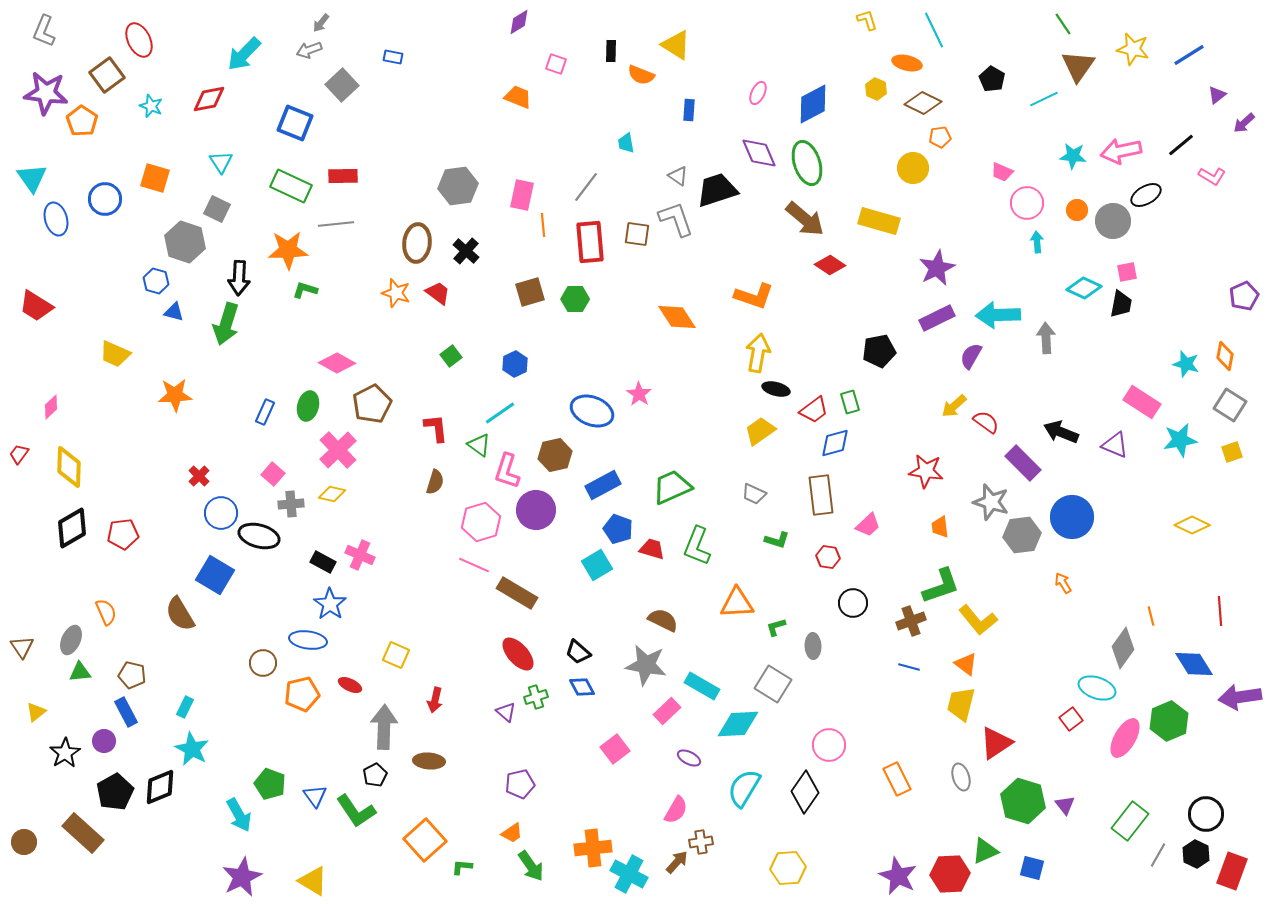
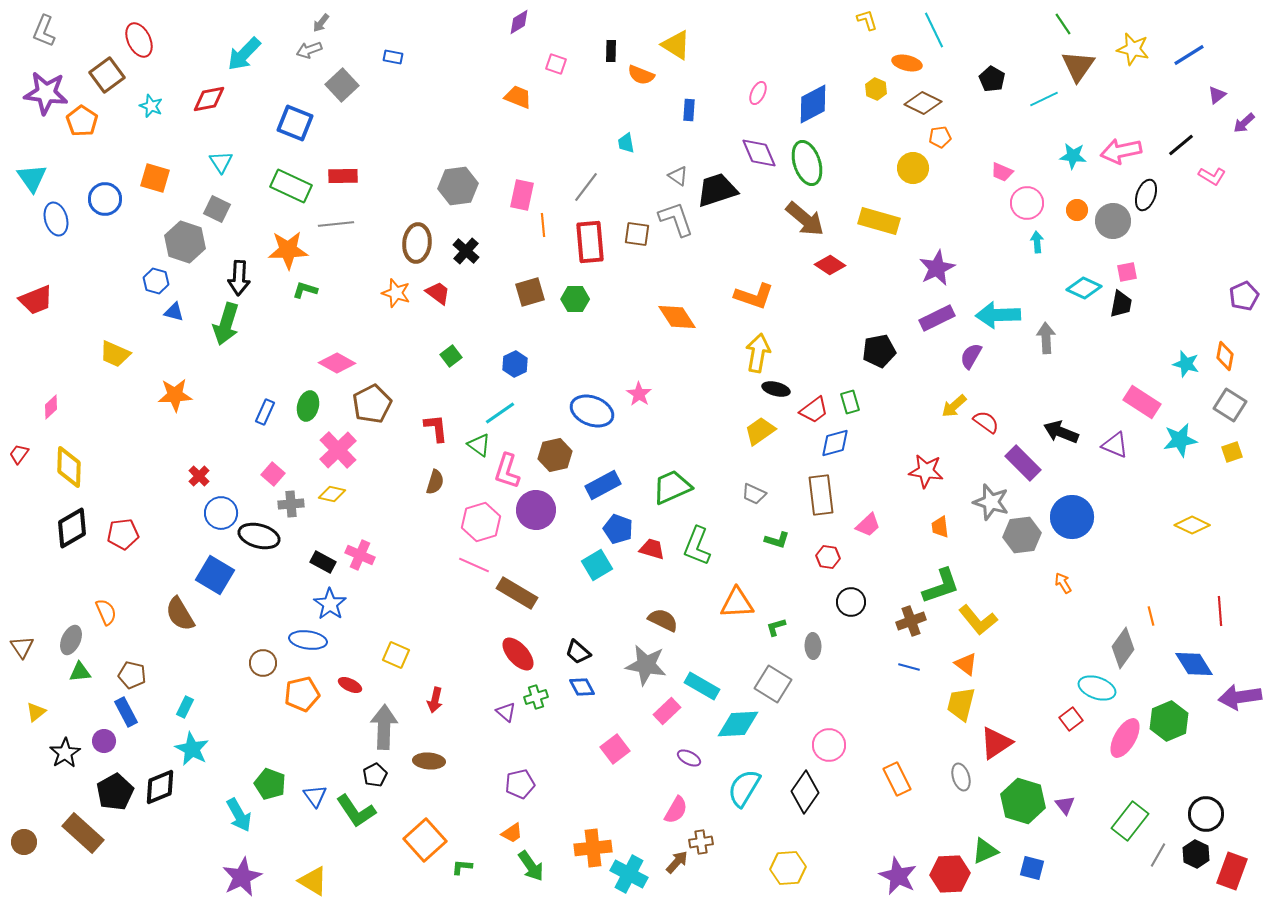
black ellipse at (1146, 195): rotated 40 degrees counterclockwise
red trapezoid at (36, 306): moved 6 px up; rotated 54 degrees counterclockwise
black circle at (853, 603): moved 2 px left, 1 px up
